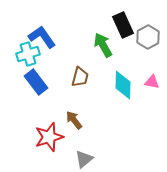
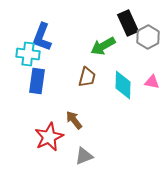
black rectangle: moved 5 px right, 2 px up
blue L-shape: rotated 124 degrees counterclockwise
green arrow: moved 1 px down; rotated 90 degrees counterclockwise
cyan cross: rotated 25 degrees clockwise
brown trapezoid: moved 7 px right
blue rectangle: moved 1 px right, 1 px up; rotated 45 degrees clockwise
red star: rotated 8 degrees counterclockwise
gray triangle: moved 3 px up; rotated 18 degrees clockwise
